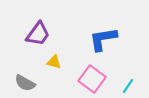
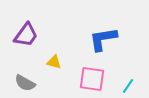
purple trapezoid: moved 12 px left, 1 px down
pink square: rotated 28 degrees counterclockwise
